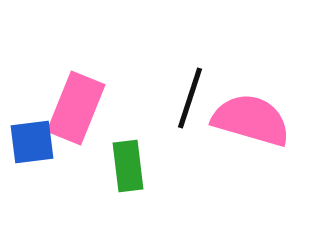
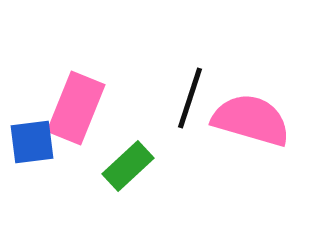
green rectangle: rotated 54 degrees clockwise
